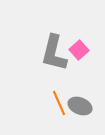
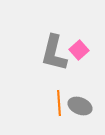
orange line: rotated 20 degrees clockwise
